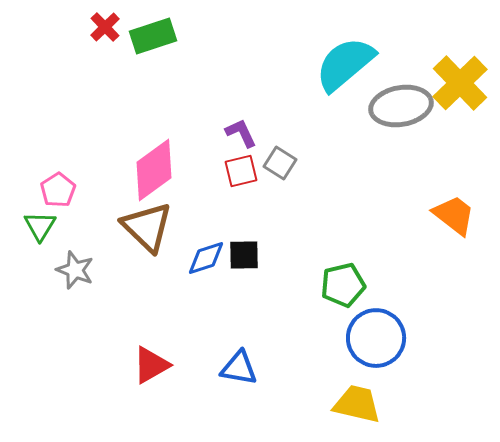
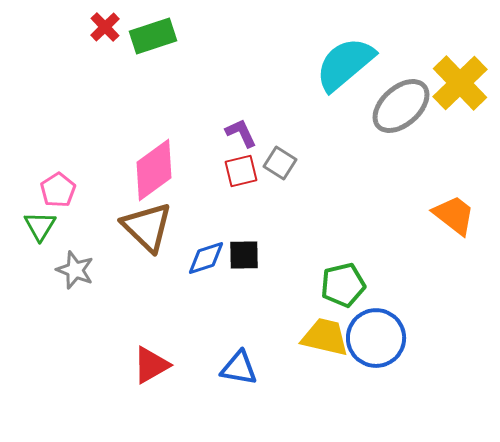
gray ellipse: rotated 32 degrees counterclockwise
yellow trapezoid: moved 32 px left, 67 px up
